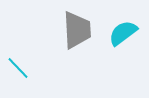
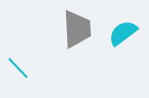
gray trapezoid: moved 1 px up
